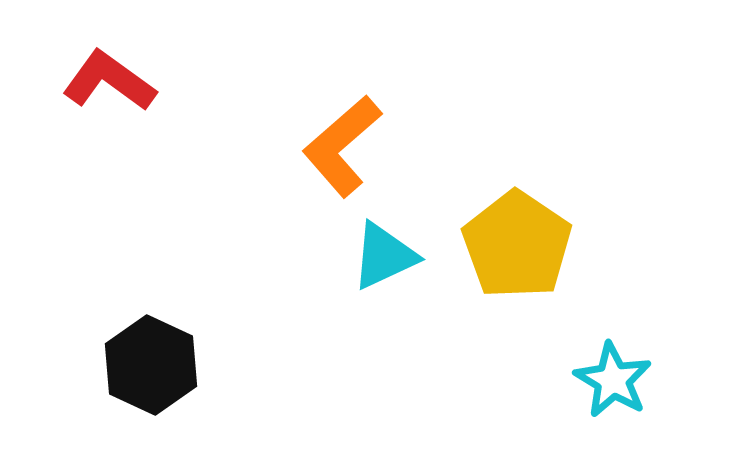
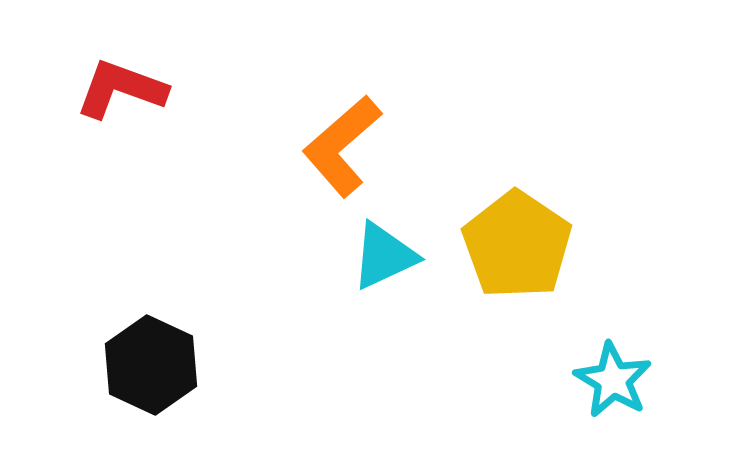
red L-shape: moved 12 px right, 8 px down; rotated 16 degrees counterclockwise
